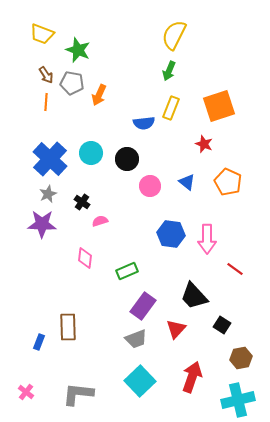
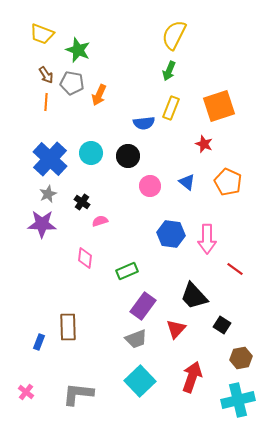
black circle: moved 1 px right, 3 px up
